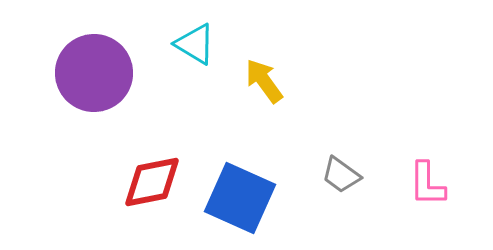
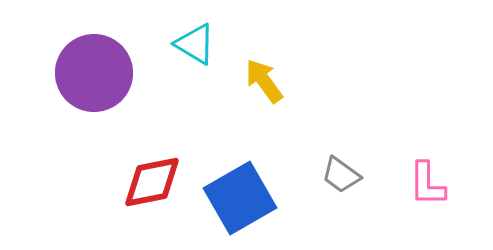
blue square: rotated 36 degrees clockwise
